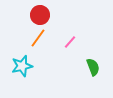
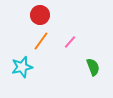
orange line: moved 3 px right, 3 px down
cyan star: moved 1 px down
